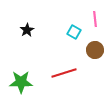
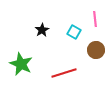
black star: moved 15 px right
brown circle: moved 1 px right
green star: moved 18 px up; rotated 25 degrees clockwise
